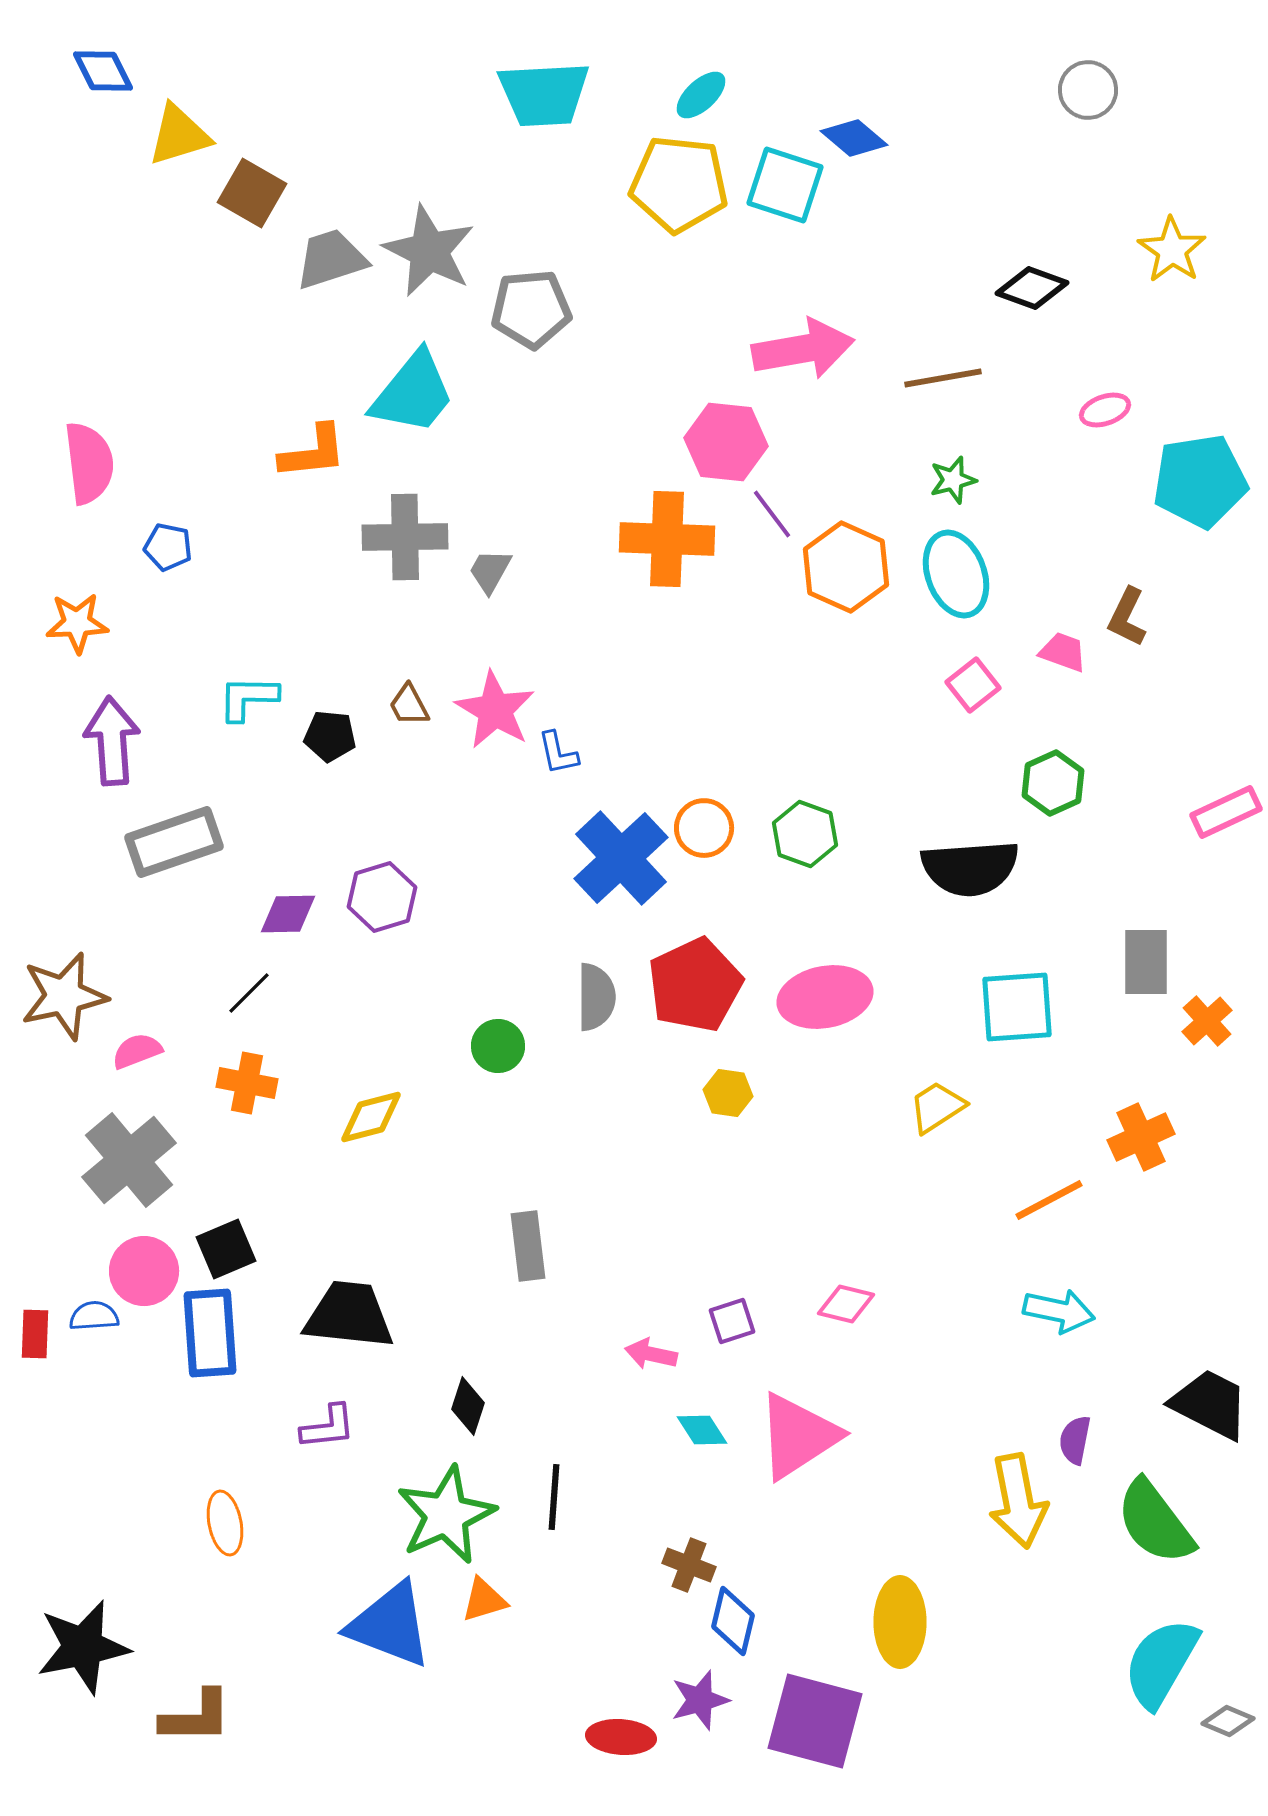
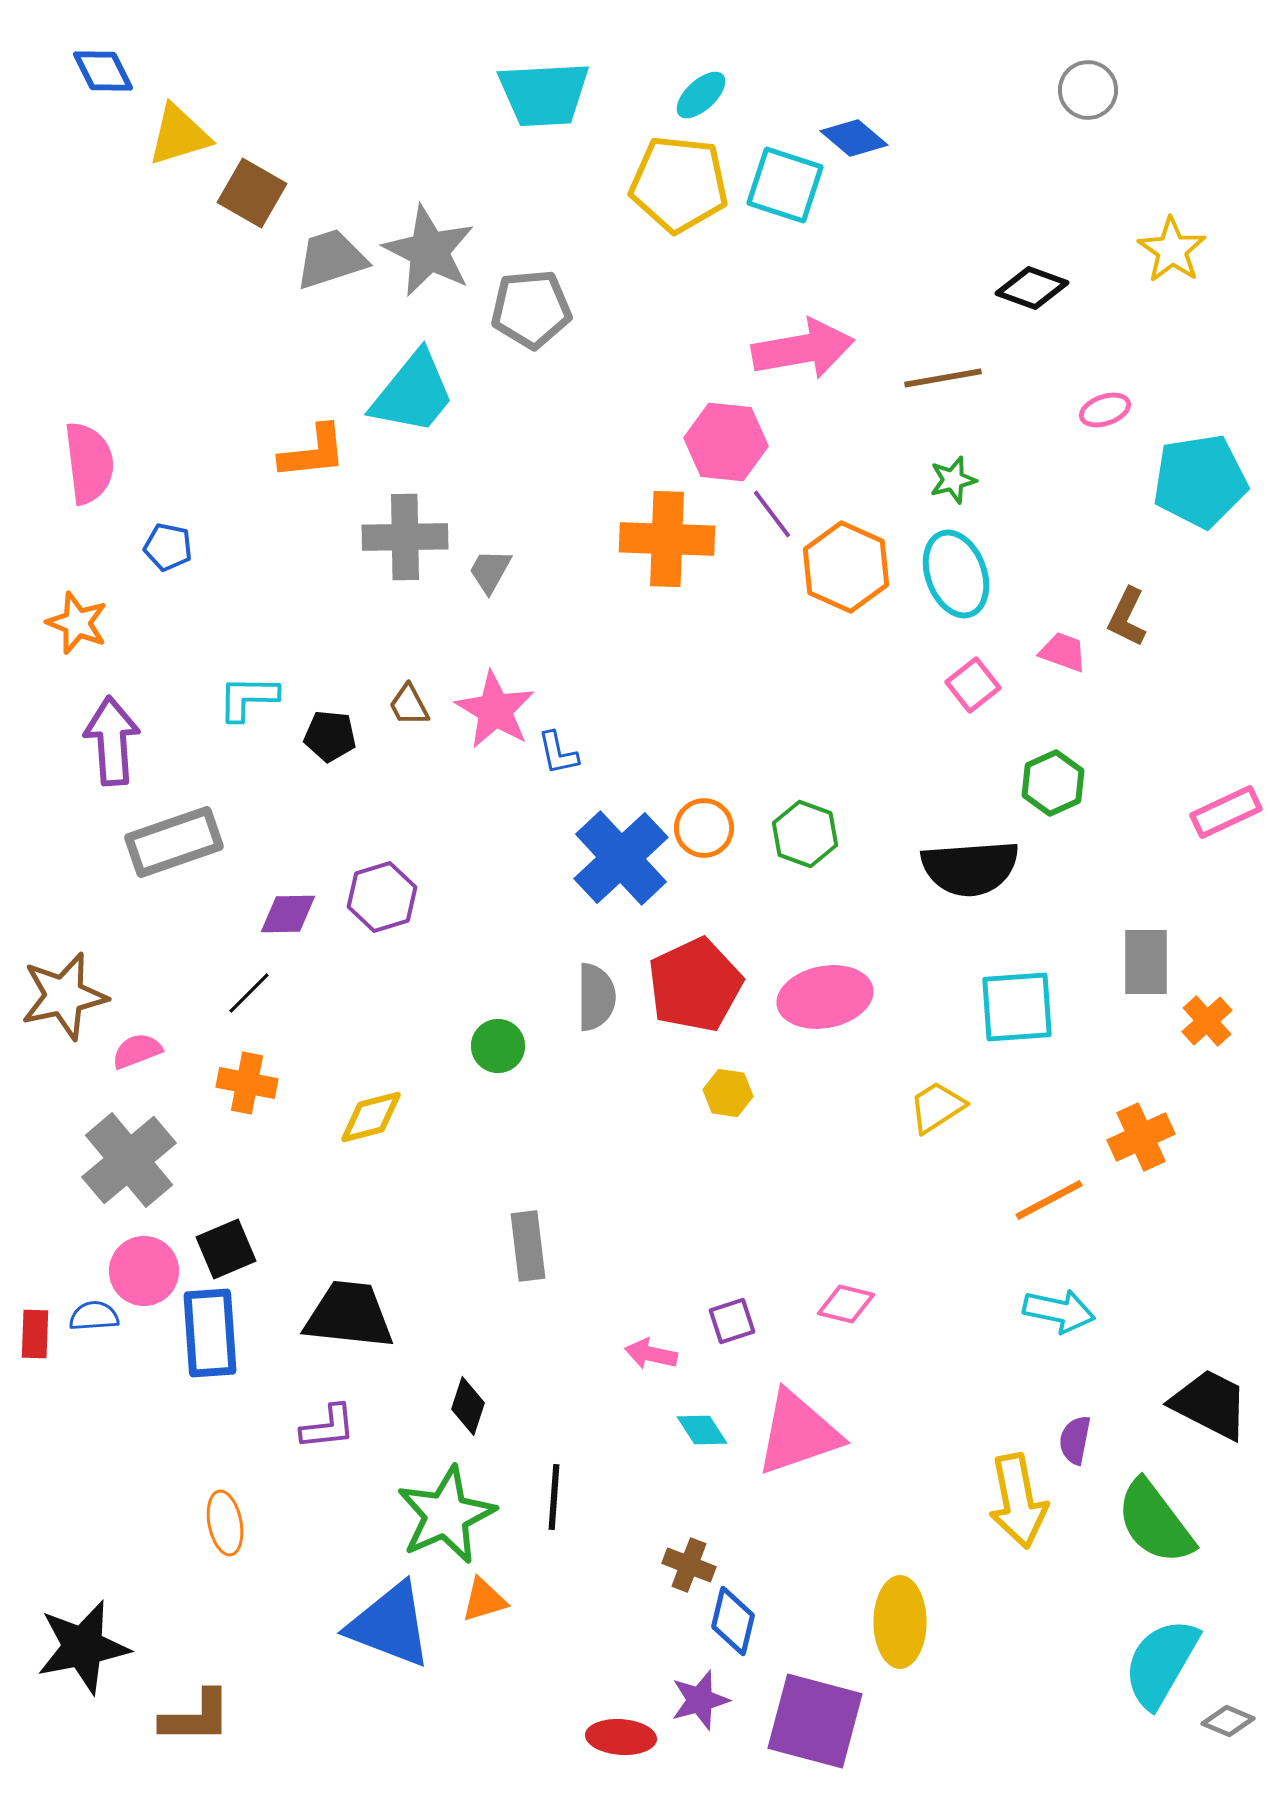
orange star at (77, 623): rotated 24 degrees clockwise
pink triangle at (798, 1436): moved 3 px up; rotated 14 degrees clockwise
